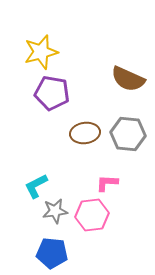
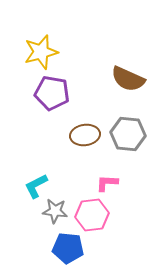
brown ellipse: moved 2 px down
gray star: rotated 15 degrees clockwise
blue pentagon: moved 16 px right, 5 px up
